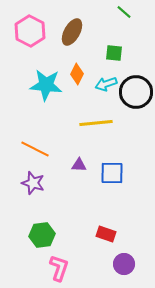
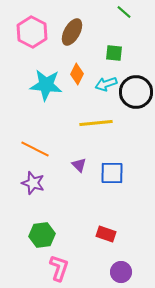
pink hexagon: moved 2 px right, 1 px down
purple triangle: rotated 42 degrees clockwise
purple circle: moved 3 px left, 8 px down
